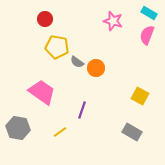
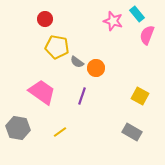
cyan rectangle: moved 12 px left, 1 px down; rotated 21 degrees clockwise
purple line: moved 14 px up
